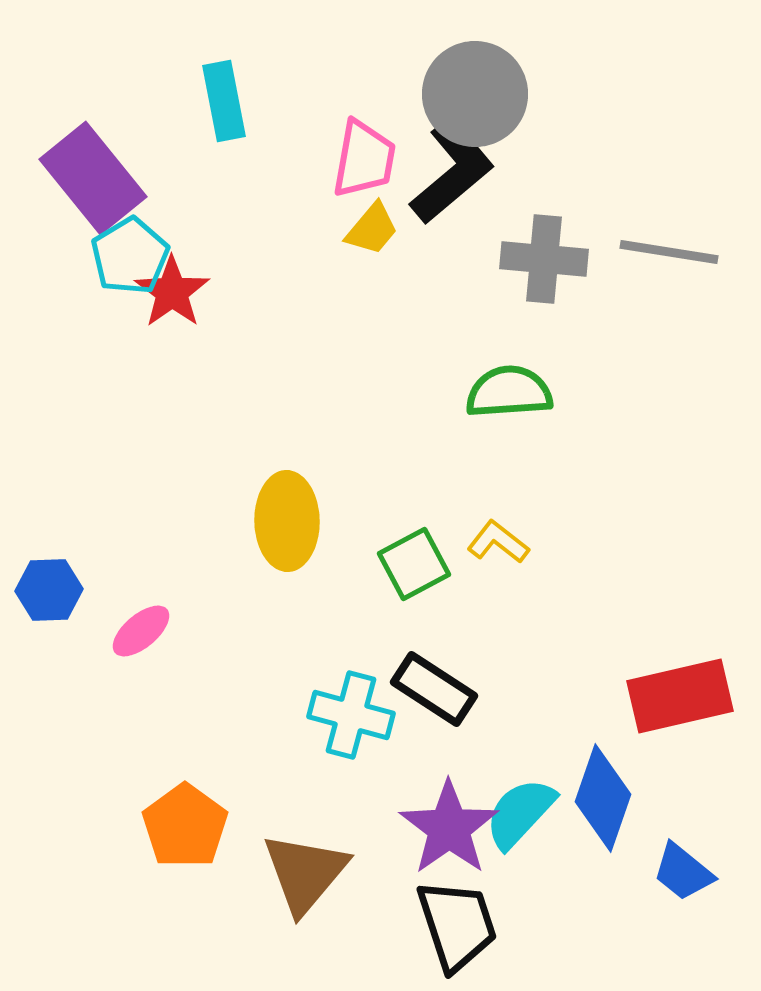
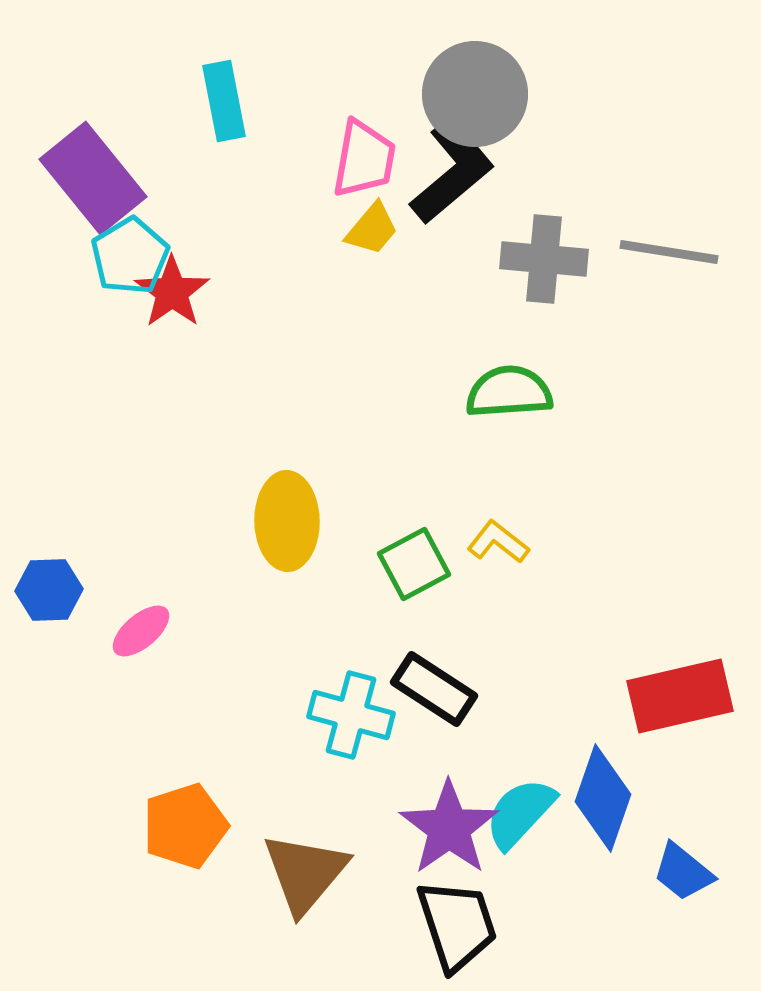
orange pentagon: rotated 18 degrees clockwise
